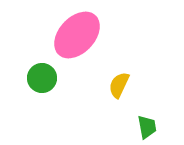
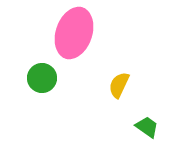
pink ellipse: moved 3 px left, 2 px up; rotated 24 degrees counterclockwise
green trapezoid: rotated 45 degrees counterclockwise
